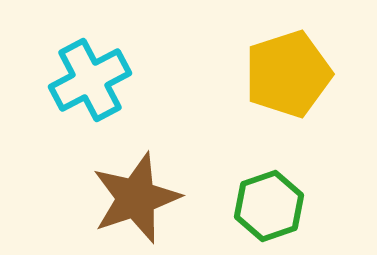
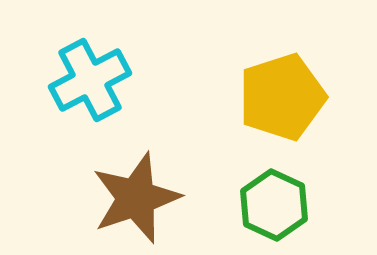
yellow pentagon: moved 6 px left, 23 px down
green hexagon: moved 5 px right, 1 px up; rotated 16 degrees counterclockwise
